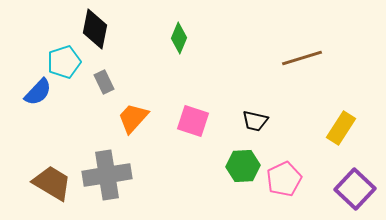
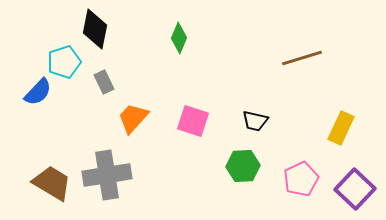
yellow rectangle: rotated 8 degrees counterclockwise
pink pentagon: moved 17 px right
